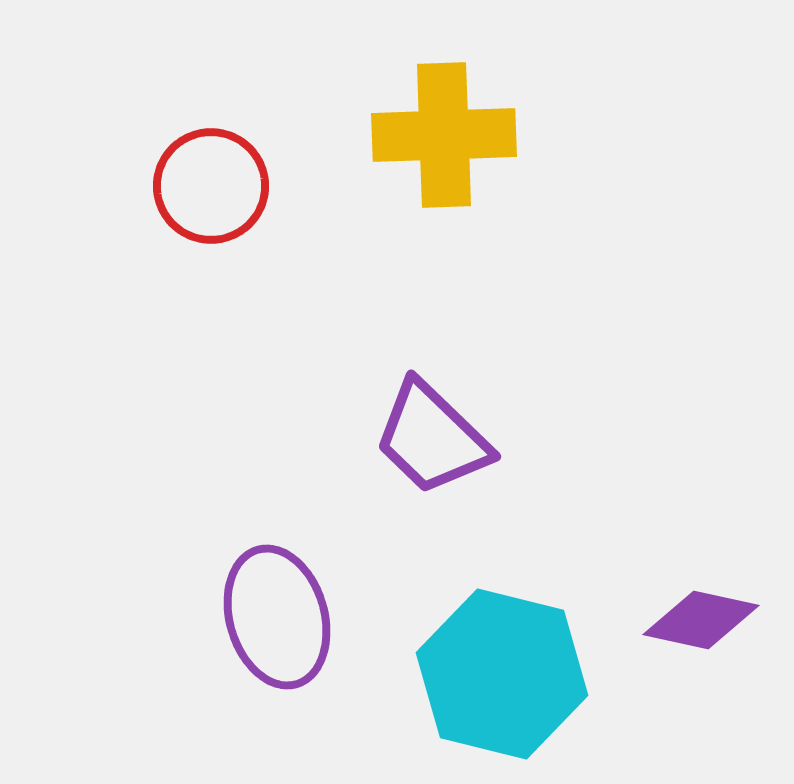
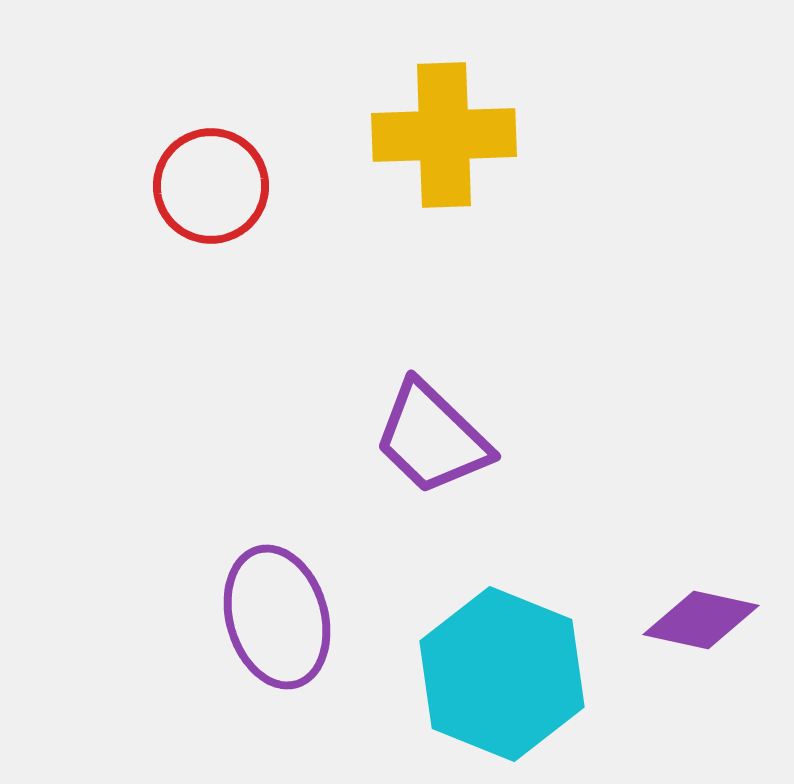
cyan hexagon: rotated 8 degrees clockwise
